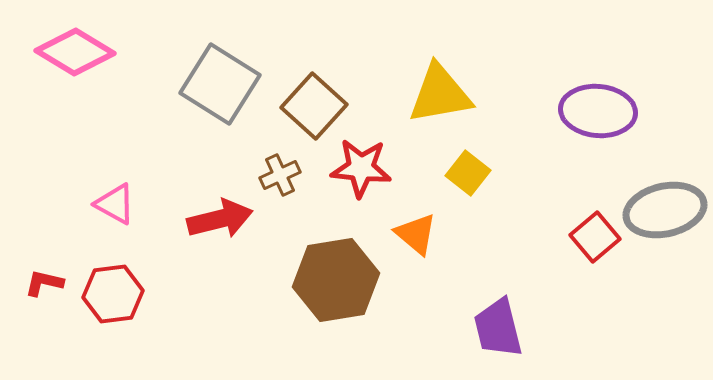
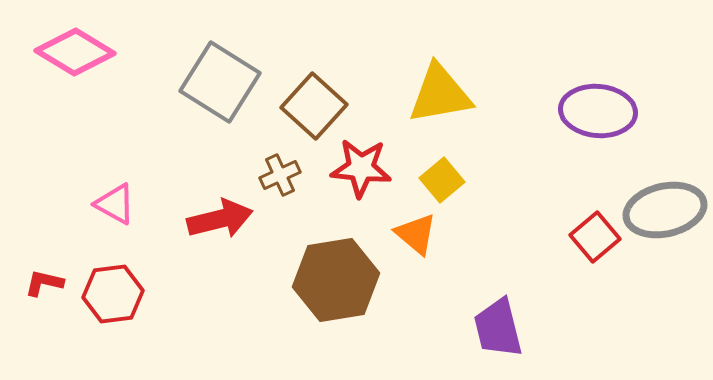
gray square: moved 2 px up
yellow square: moved 26 px left, 7 px down; rotated 12 degrees clockwise
